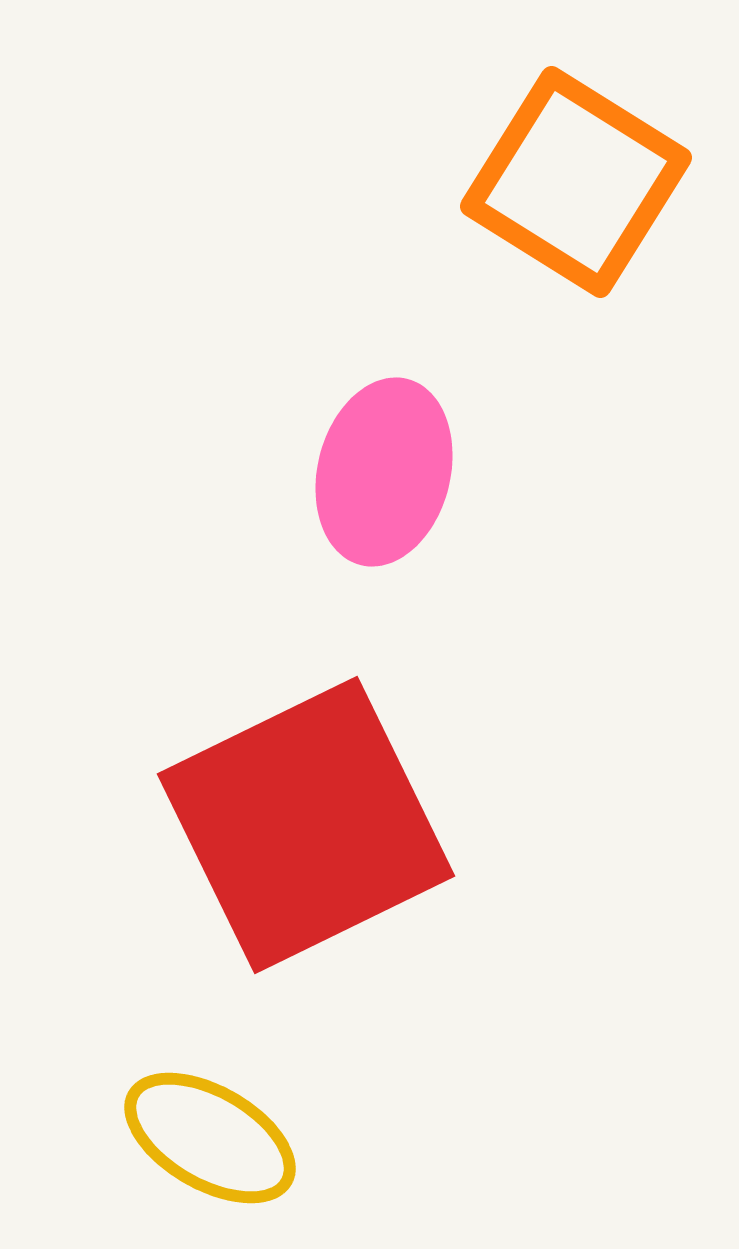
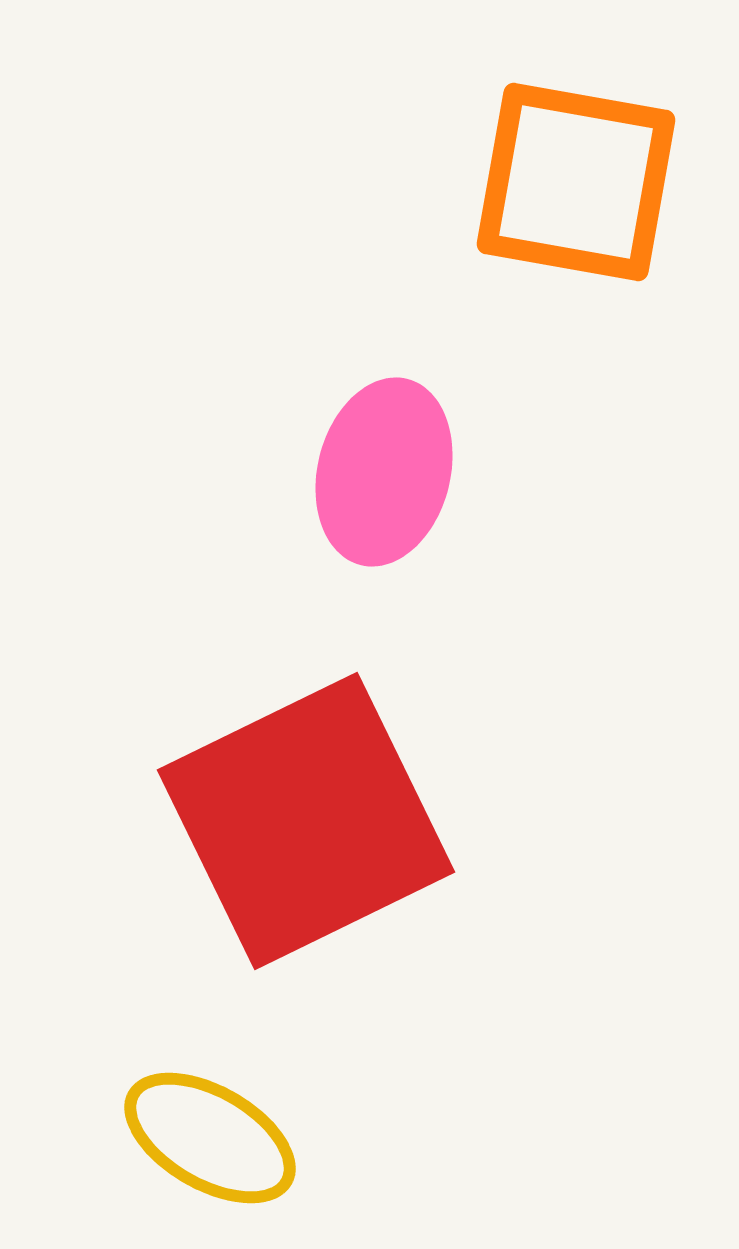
orange square: rotated 22 degrees counterclockwise
red square: moved 4 px up
